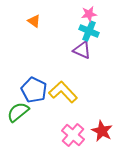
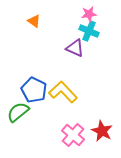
purple triangle: moved 7 px left, 2 px up
